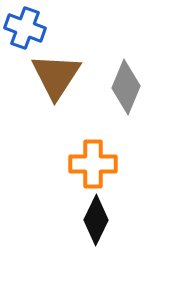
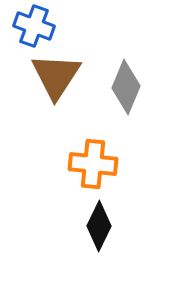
blue cross: moved 9 px right, 2 px up
orange cross: rotated 6 degrees clockwise
black diamond: moved 3 px right, 6 px down
